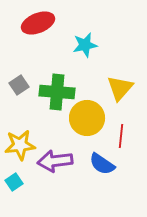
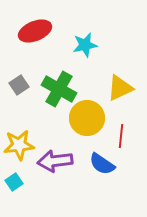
red ellipse: moved 3 px left, 8 px down
yellow triangle: rotated 24 degrees clockwise
green cross: moved 2 px right, 3 px up; rotated 24 degrees clockwise
yellow star: moved 1 px left
